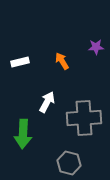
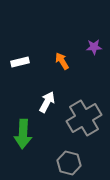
purple star: moved 2 px left
gray cross: rotated 28 degrees counterclockwise
